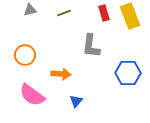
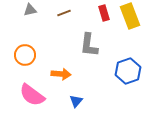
gray L-shape: moved 2 px left, 1 px up
blue hexagon: moved 2 px up; rotated 20 degrees counterclockwise
